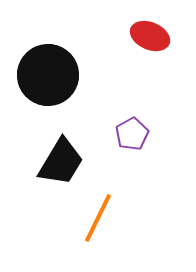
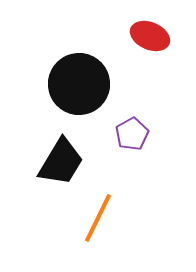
black circle: moved 31 px right, 9 px down
